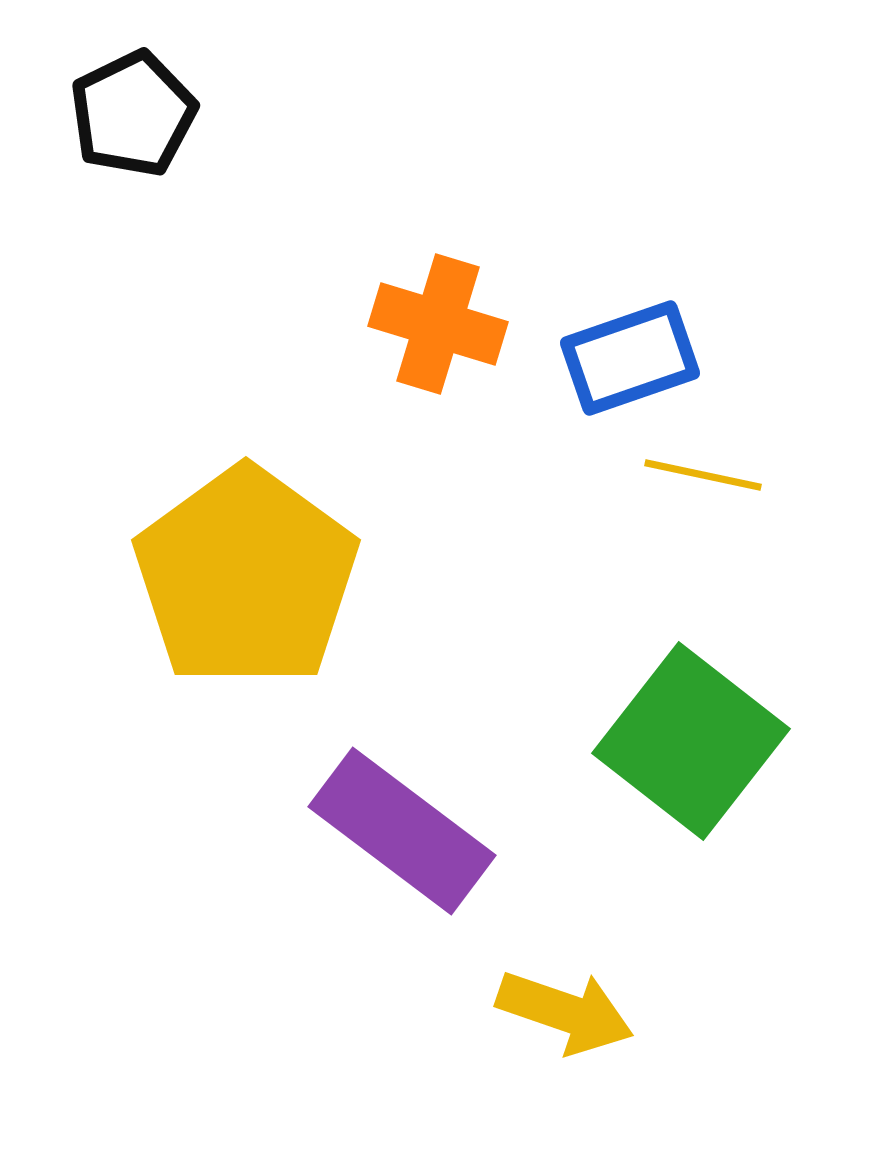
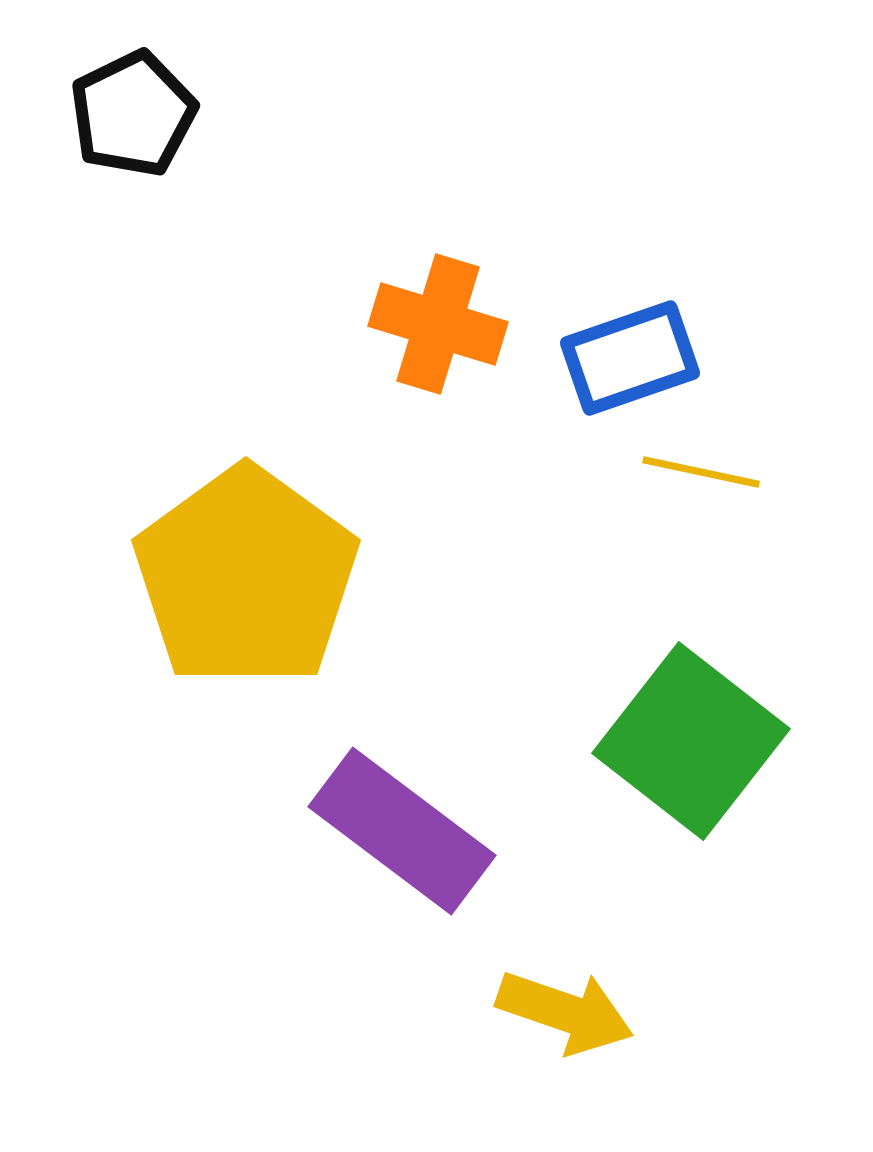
yellow line: moved 2 px left, 3 px up
